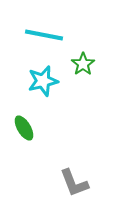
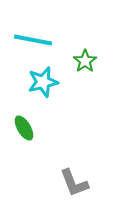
cyan line: moved 11 px left, 5 px down
green star: moved 2 px right, 3 px up
cyan star: moved 1 px down
